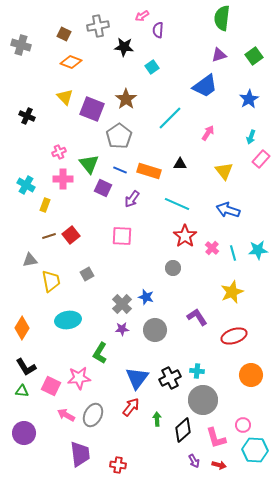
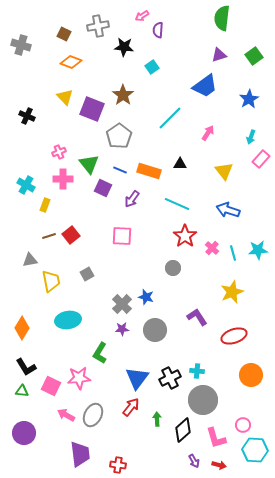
brown star at (126, 99): moved 3 px left, 4 px up
